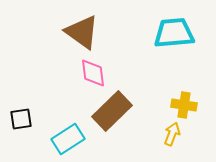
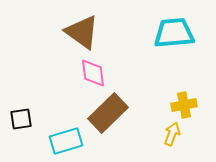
yellow cross: rotated 20 degrees counterclockwise
brown rectangle: moved 4 px left, 2 px down
cyan rectangle: moved 2 px left, 2 px down; rotated 16 degrees clockwise
